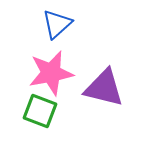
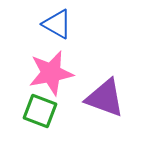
blue triangle: rotated 48 degrees counterclockwise
purple triangle: moved 1 px right, 10 px down; rotated 6 degrees clockwise
